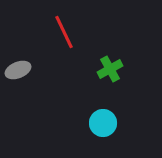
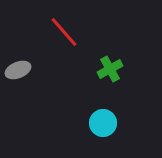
red line: rotated 16 degrees counterclockwise
